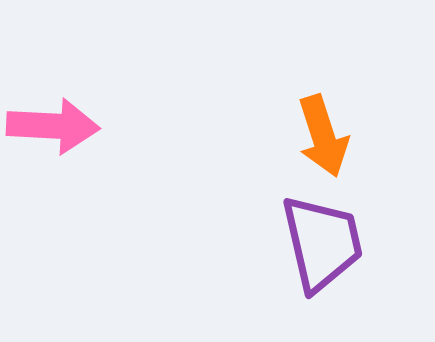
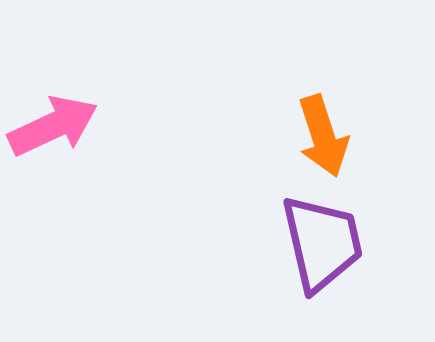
pink arrow: rotated 28 degrees counterclockwise
